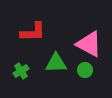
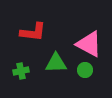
red L-shape: rotated 8 degrees clockwise
green cross: rotated 21 degrees clockwise
